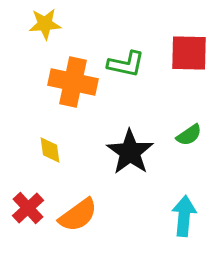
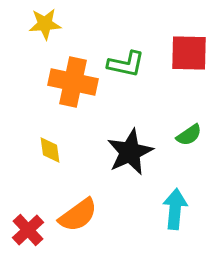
black star: rotated 12 degrees clockwise
red cross: moved 22 px down
cyan arrow: moved 9 px left, 7 px up
